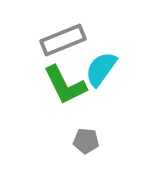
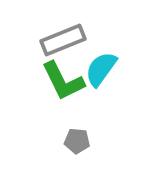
green L-shape: moved 2 px left, 4 px up
gray pentagon: moved 9 px left
